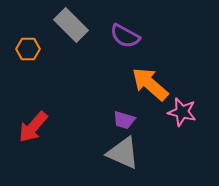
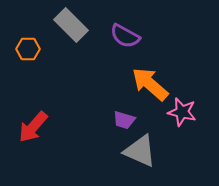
gray triangle: moved 17 px right, 2 px up
